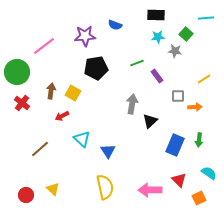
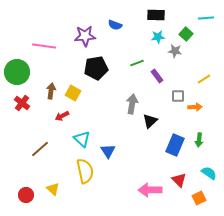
pink line: rotated 45 degrees clockwise
yellow semicircle: moved 20 px left, 16 px up
